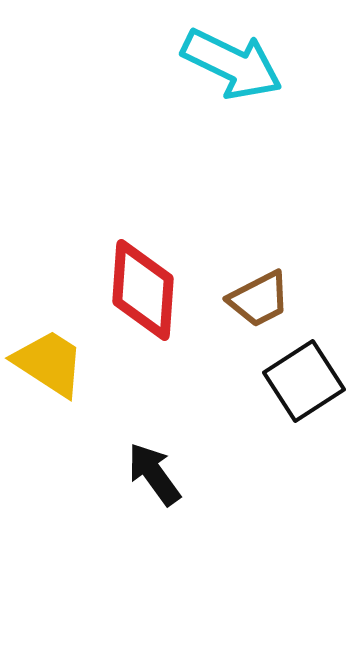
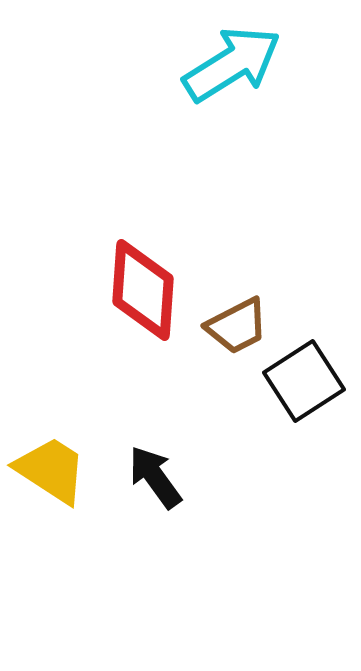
cyan arrow: rotated 58 degrees counterclockwise
brown trapezoid: moved 22 px left, 27 px down
yellow trapezoid: moved 2 px right, 107 px down
black arrow: moved 1 px right, 3 px down
